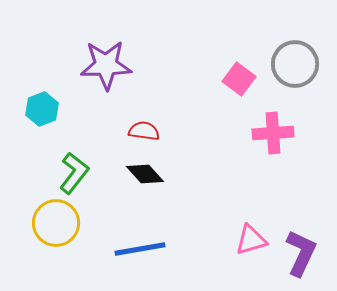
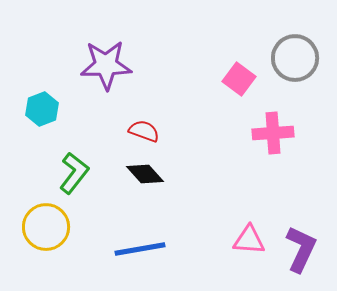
gray circle: moved 6 px up
red semicircle: rotated 12 degrees clockwise
yellow circle: moved 10 px left, 4 px down
pink triangle: moved 2 px left; rotated 20 degrees clockwise
purple L-shape: moved 4 px up
